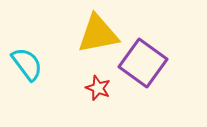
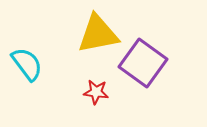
red star: moved 2 px left, 4 px down; rotated 15 degrees counterclockwise
